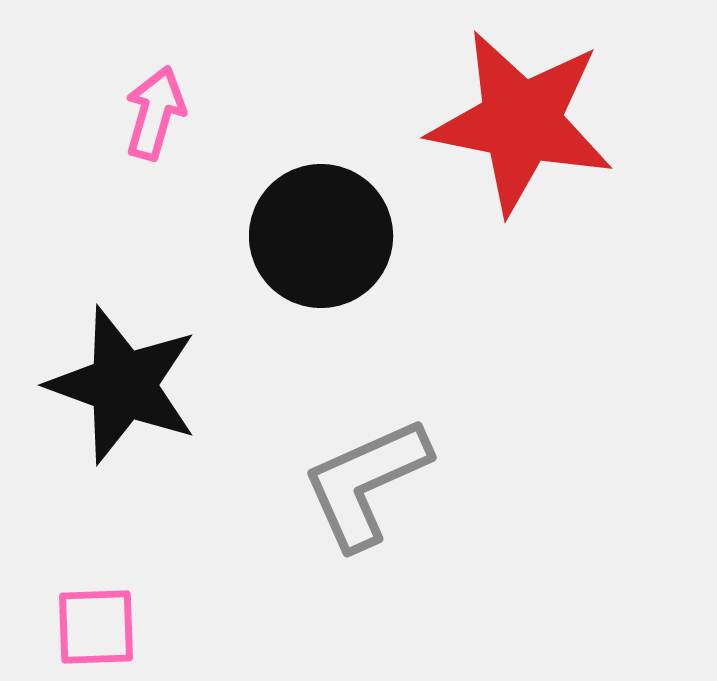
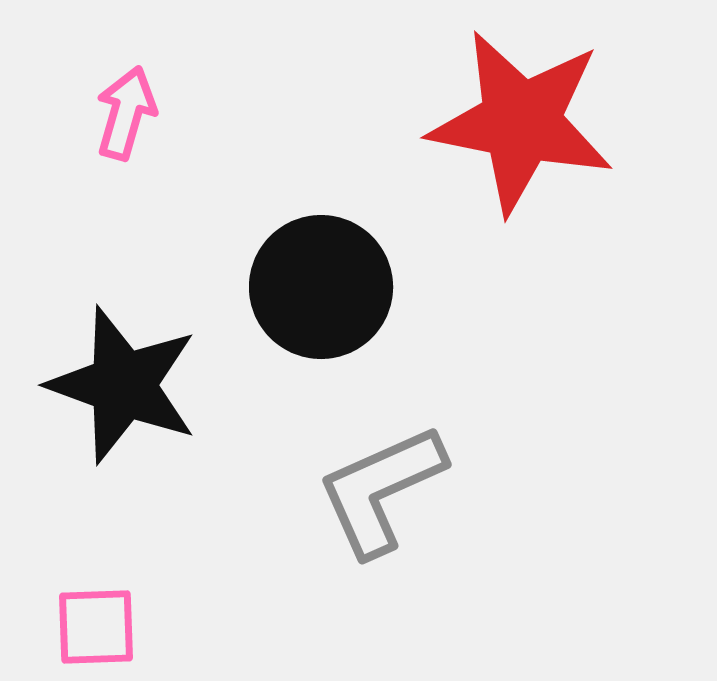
pink arrow: moved 29 px left
black circle: moved 51 px down
gray L-shape: moved 15 px right, 7 px down
